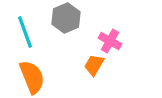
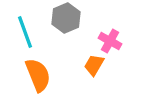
orange semicircle: moved 6 px right, 2 px up
